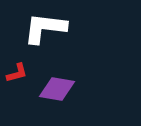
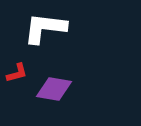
purple diamond: moved 3 px left
